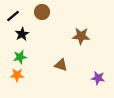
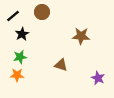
purple star: rotated 16 degrees clockwise
